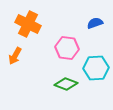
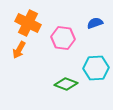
orange cross: moved 1 px up
pink hexagon: moved 4 px left, 10 px up
orange arrow: moved 4 px right, 6 px up
